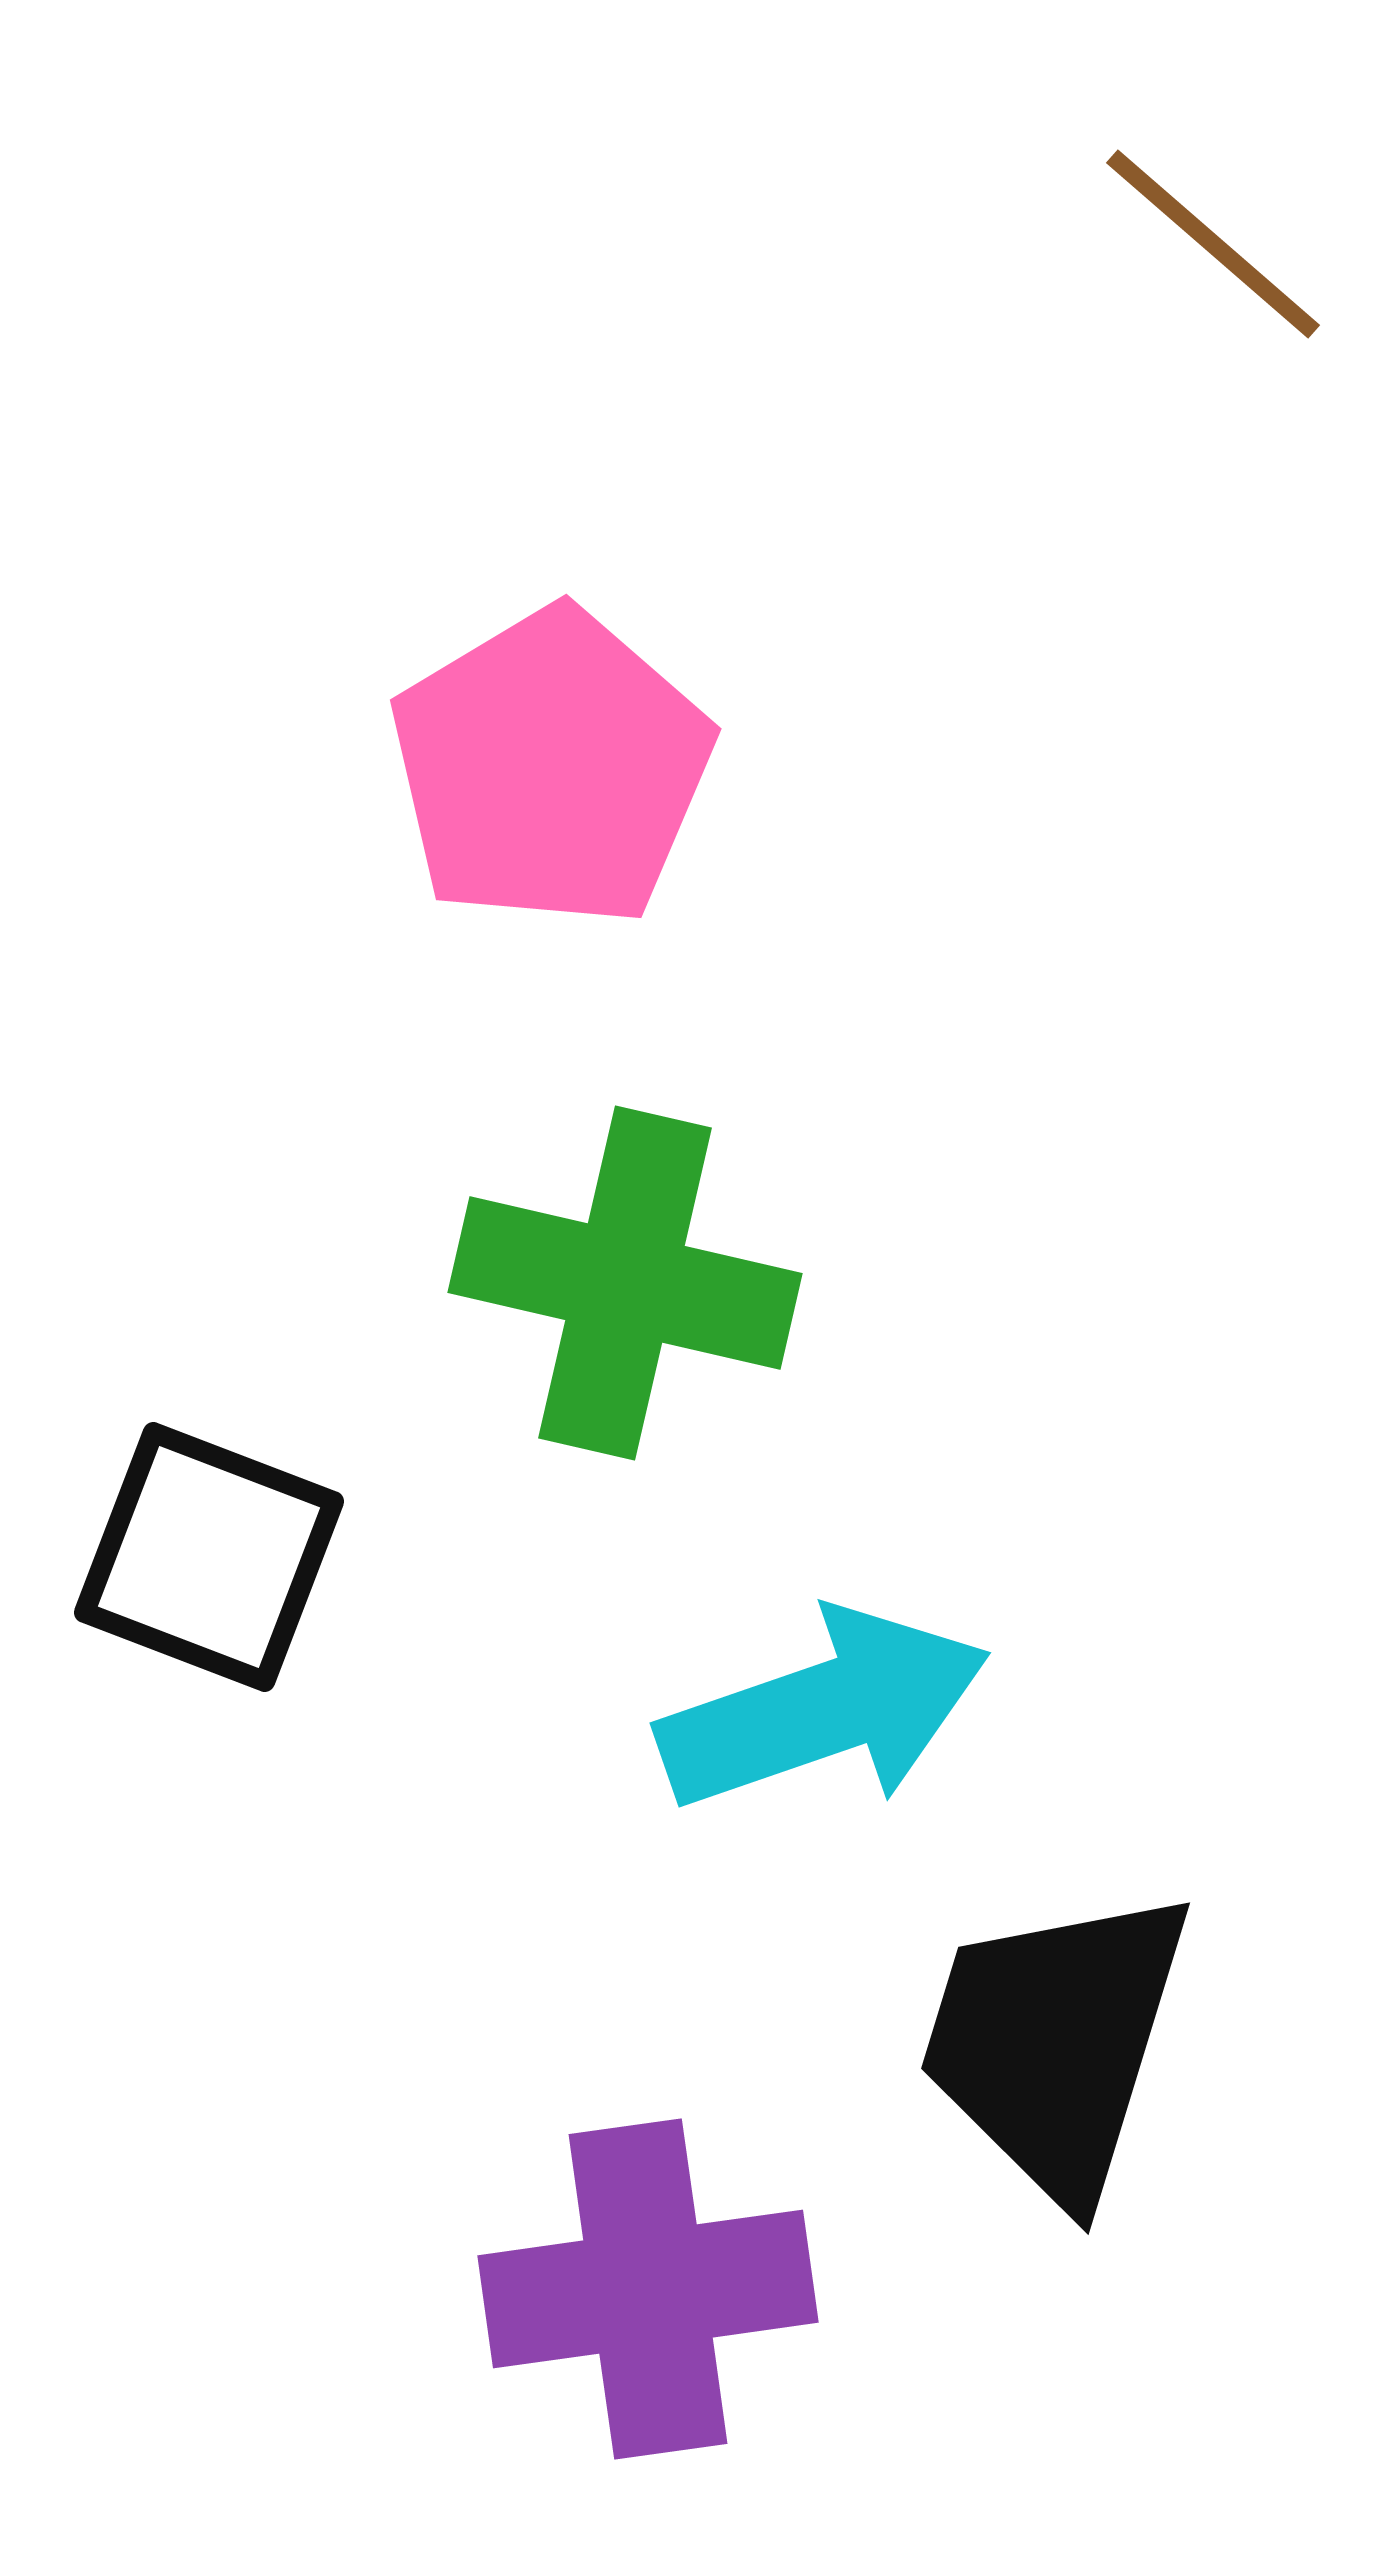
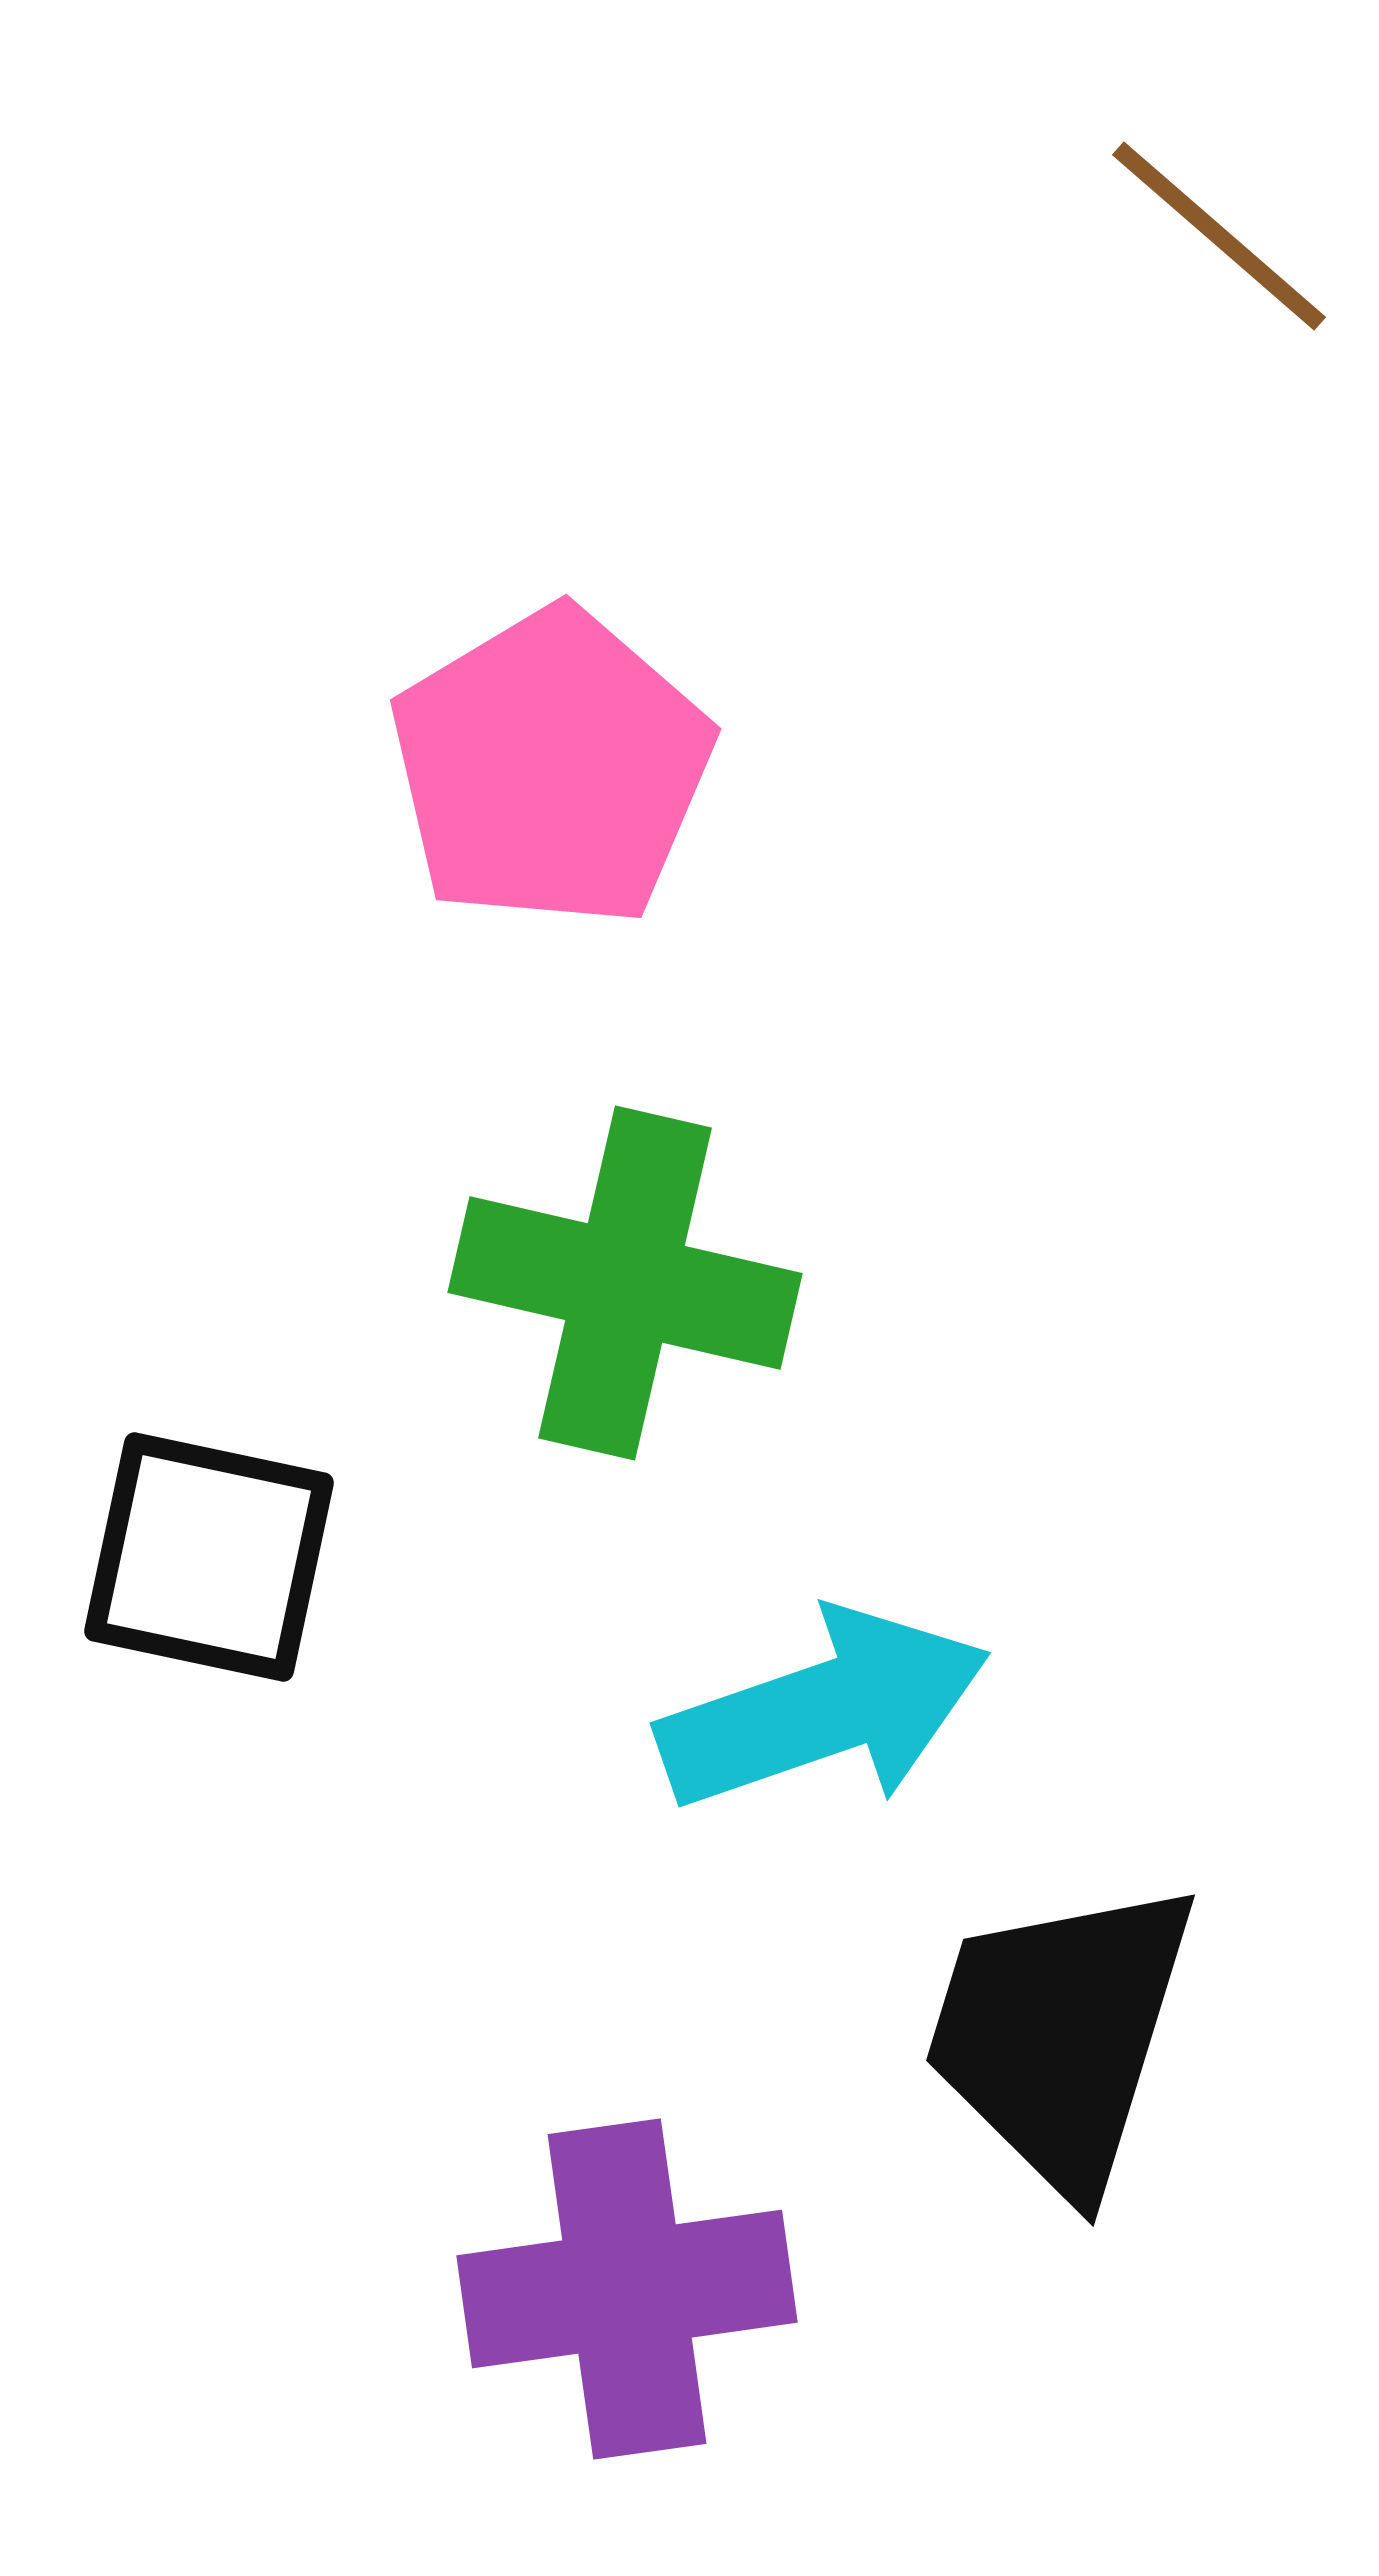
brown line: moved 6 px right, 8 px up
black square: rotated 9 degrees counterclockwise
black trapezoid: moved 5 px right, 8 px up
purple cross: moved 21 px left
